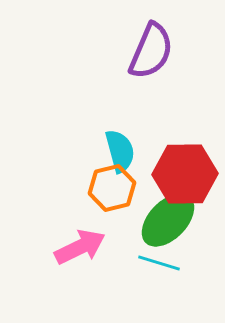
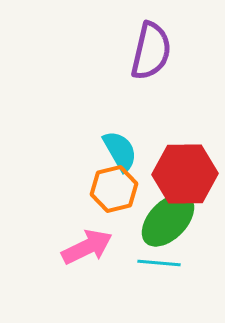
purple semicircle: rotated 10 degrees counterclockwise
cyan semicircle: rotated 15 degrees counterclockwise
orange hexagon: moved 2 px right, 1 px down
pink arrow: moved 7 px right
cyan line: rotated 12 degrees counterclockwise
